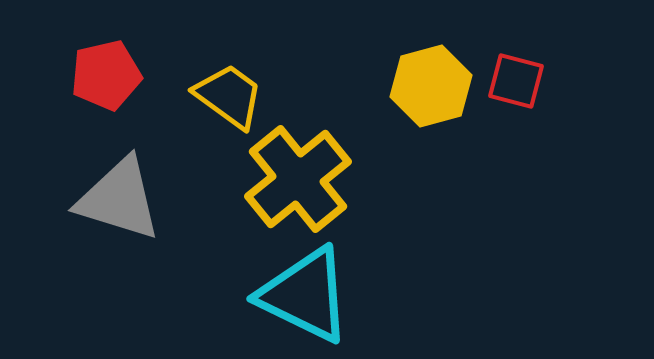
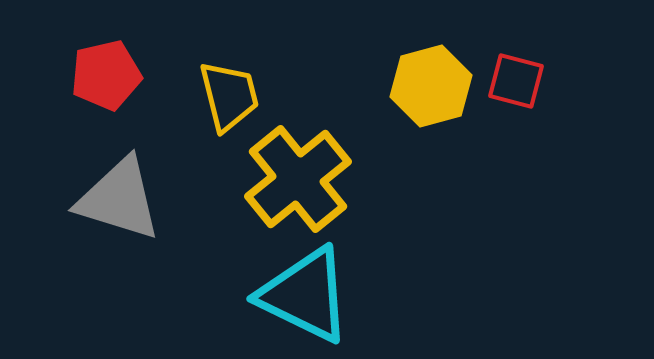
yellow trapezoid: rotated 40 degrees clockwise
